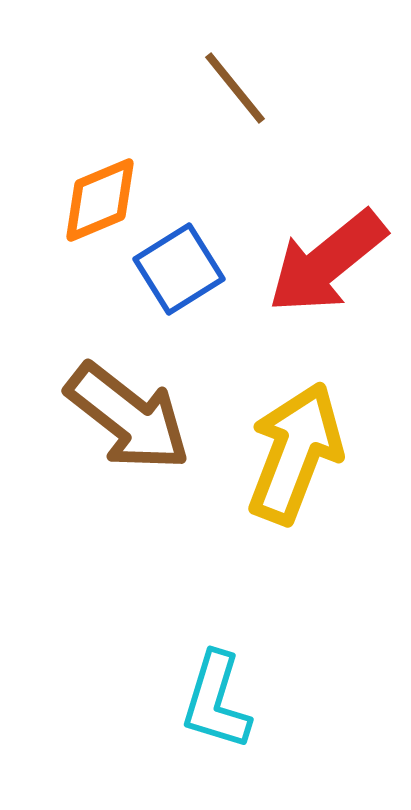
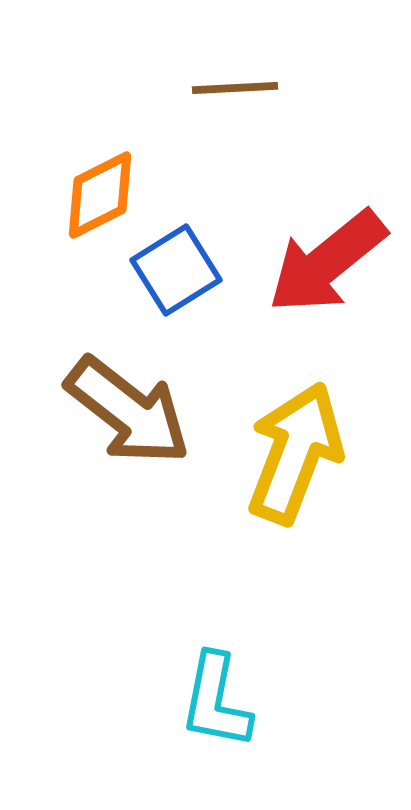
brown line: rotated 54 degrees counterclockwise
orange diamond: moved 5 px up; rotated 4 degrees counterclockwise
blue square: moved 3 px left, 1 px down
brown arrow: moved 6 px up
cyan L-shape: rotated 6 degrees counterclockwise
